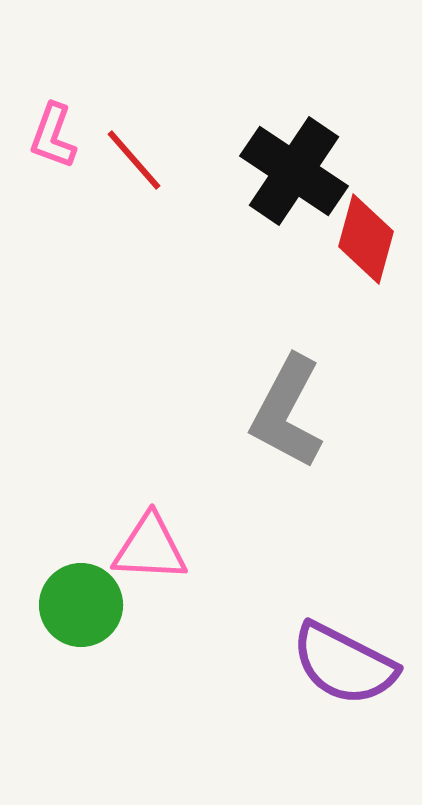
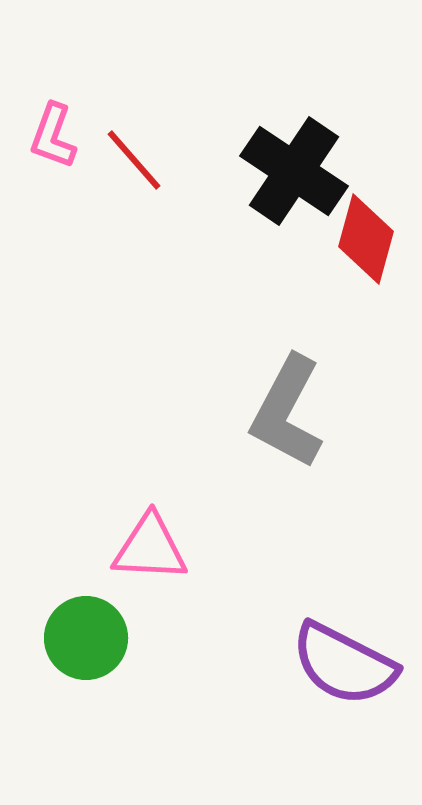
green circle: moved 5 px right, 33 px down
